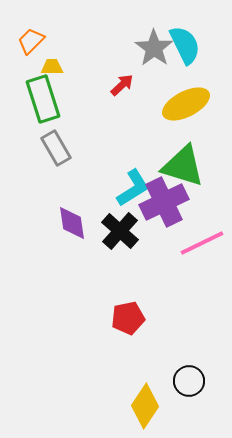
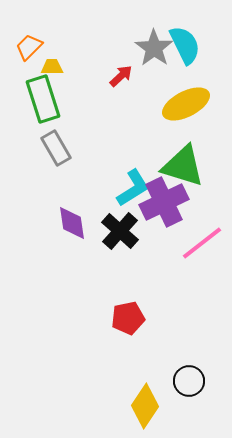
orange trapezoid: moved 2 px left, 6 px down
red arrow: moved 1 px left, 9 px up
pink line: rotated 12 degrees counterclockwise
